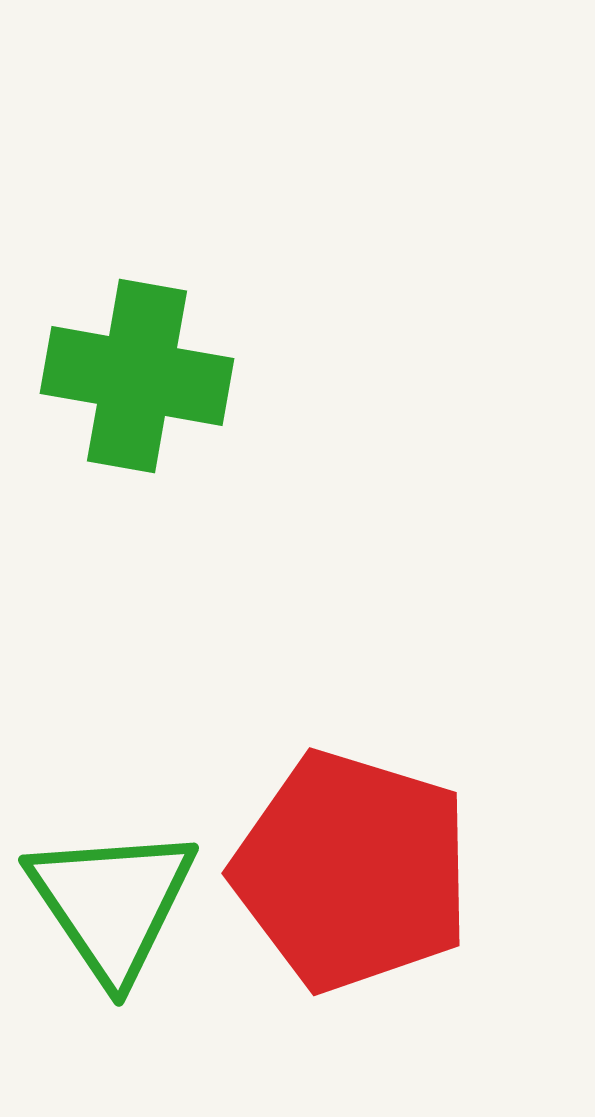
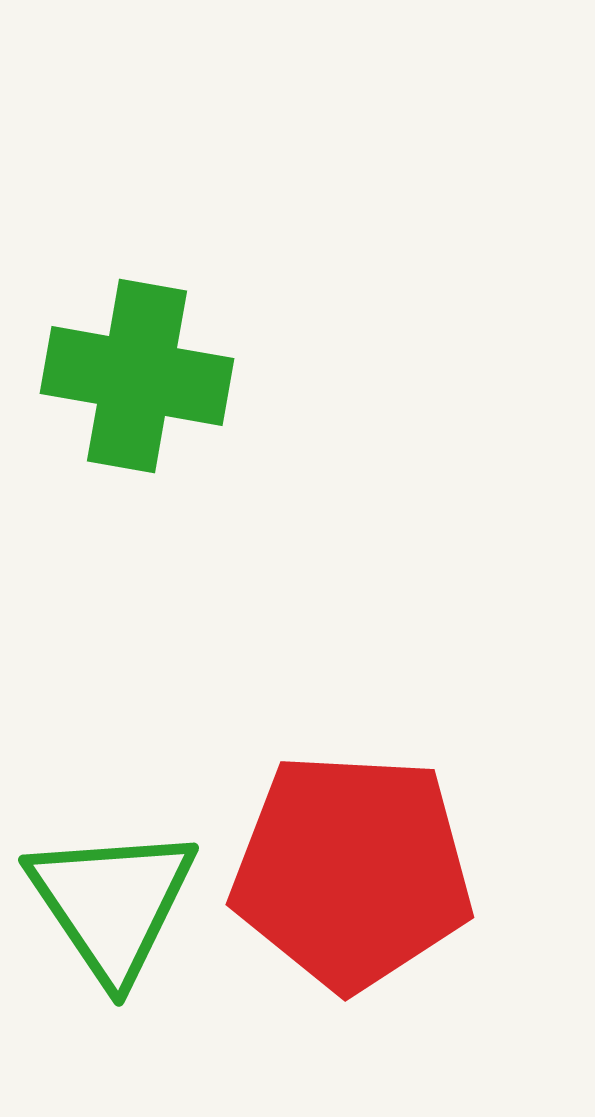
red pentagon: rotated 14 degrees counterclockwise
